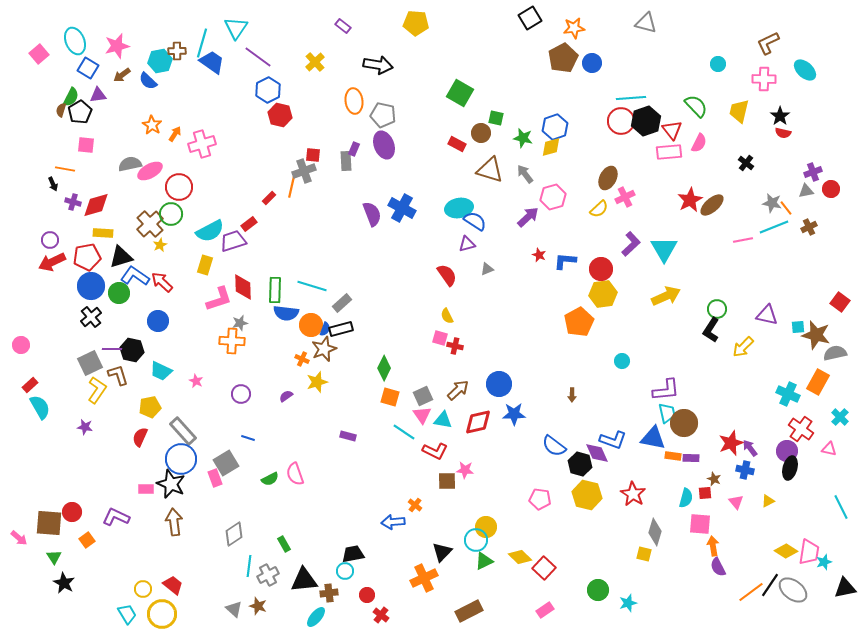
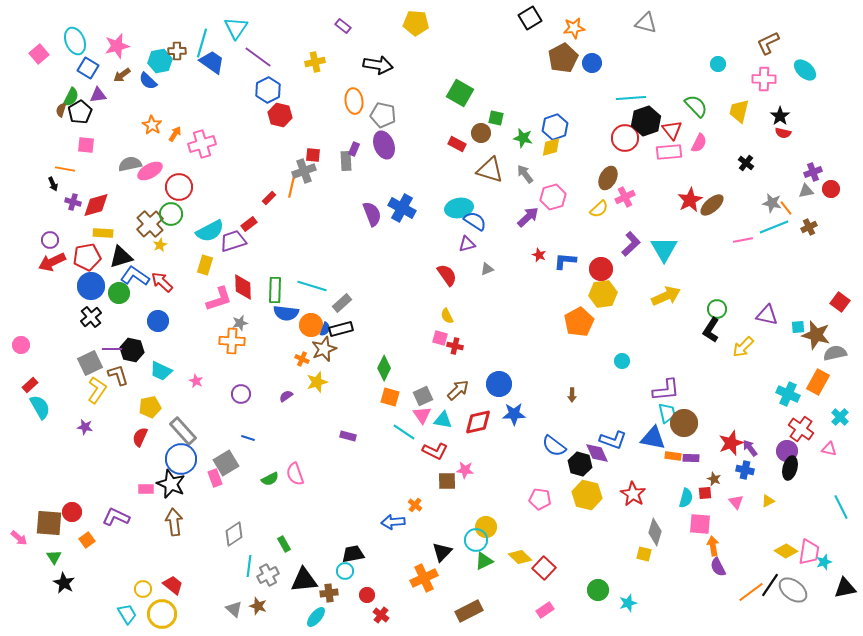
yellow cross at (315, 62): rotated 30 degrees clockwise
red circle at (621, 121): moved 4 px right, 17 px down
